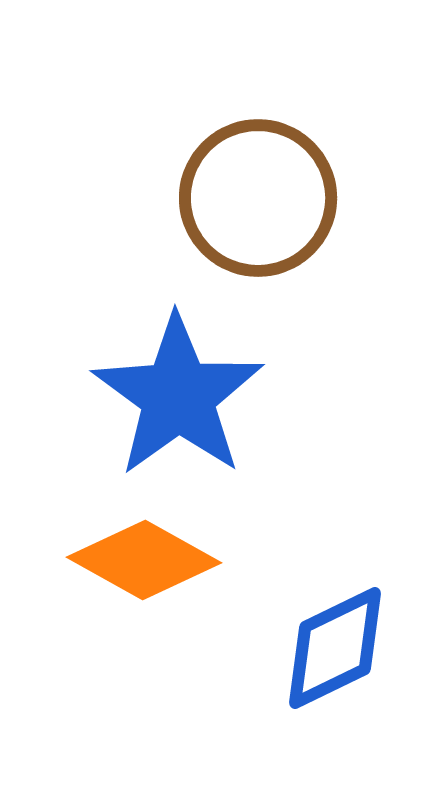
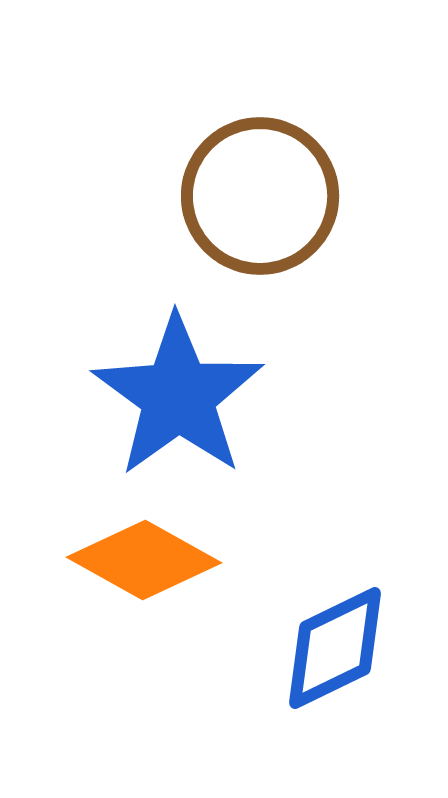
brown circle: moved 2 px right, 2 px up
